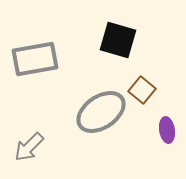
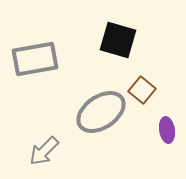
gray arrow: moved 15 px right, 4 px down
